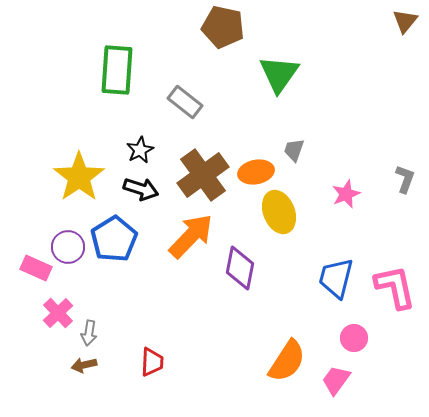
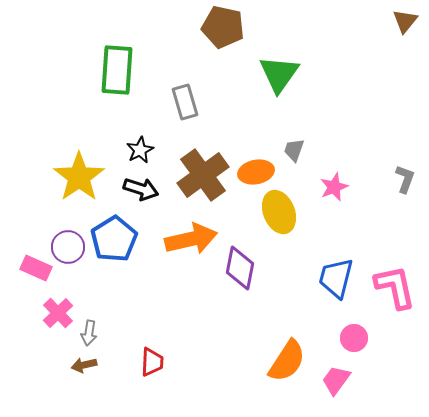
gray rectangle: rotated 36 degrees clockwise
pink star: moved 12 px left, 7 px up
orange arrow: moved 3 px down; rotated 33 degrees clockwise
